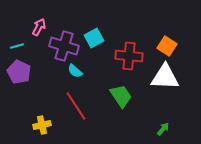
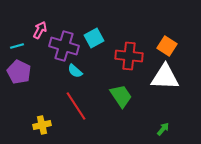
pink arrow: moved 1 px right, 3 px down
